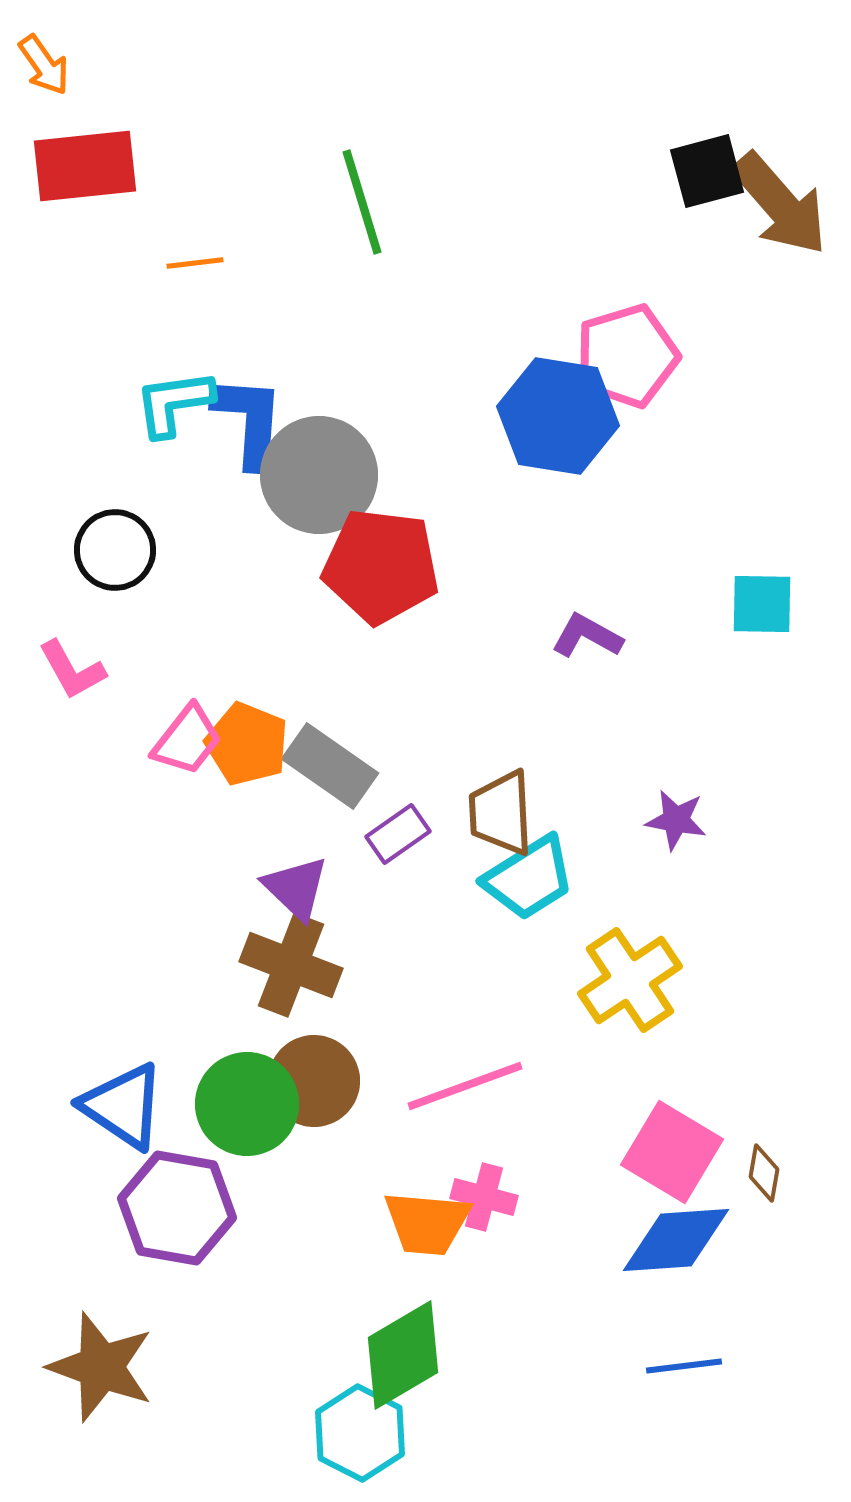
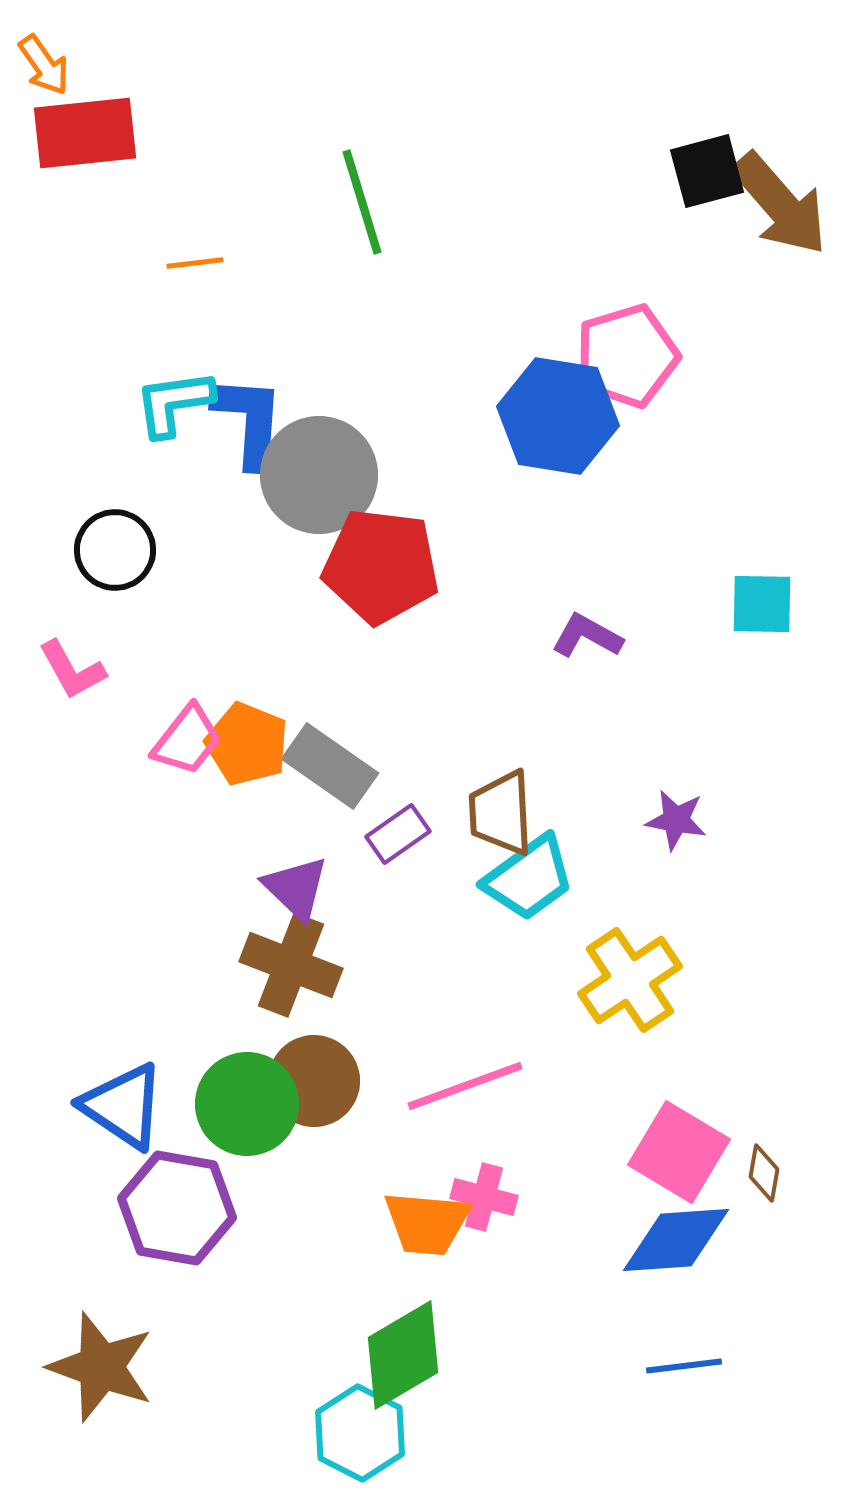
red rectangle: moved 33 px up
cyan trapezoid: rotated 4 degrees counterclockwise
pink square: moved 7 px right
